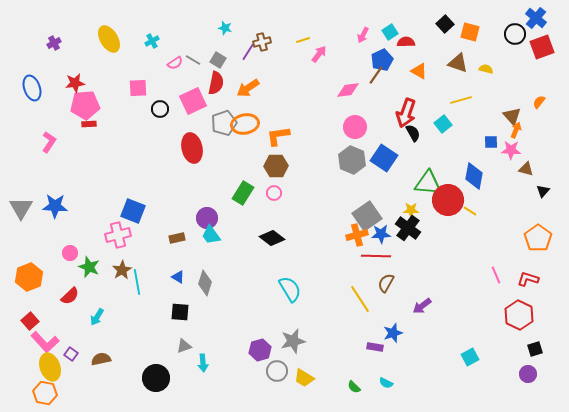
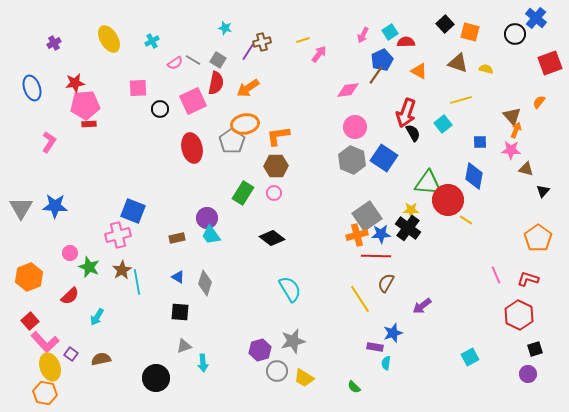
red square at (542, 47): moved 8 px right, 16 px down
gray pentagon at (224, 123): moved 8 px right, 18 px down; rotated 15 degrees counterclockwise
blue square at (491, 142): moved 11 px left
yellow line at (470, 211): moved 4 px left, 9 px down
cyan semicircle at (386, 383): moved 20 px up; rotated 72 degrees clockwise
